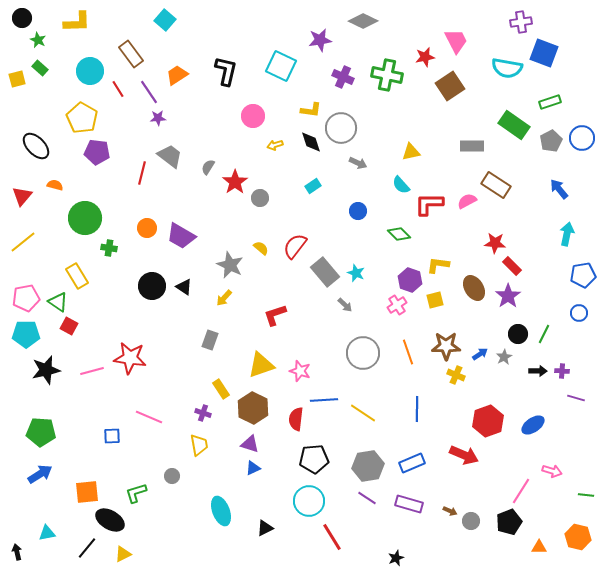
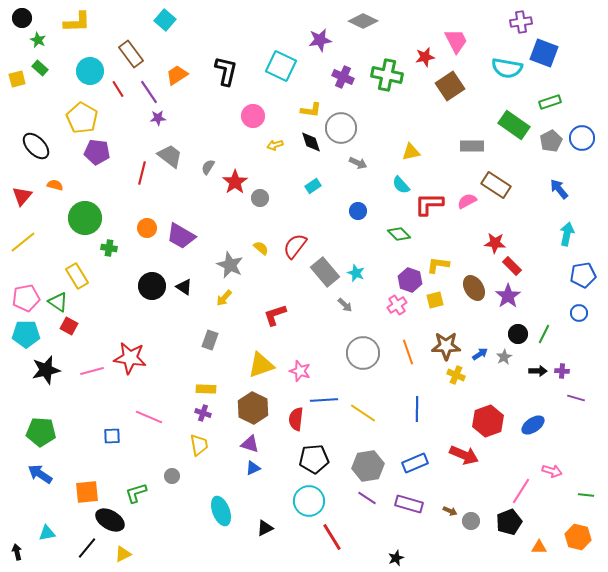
yellow rectangle at (221, 389): moved 15 px left; rotated 54 degrees counterclockwise
blue rectangle at (412, 463): moved 3 px right
blue arrow at (40, 474): rotated 115 degrees counterclockwise
